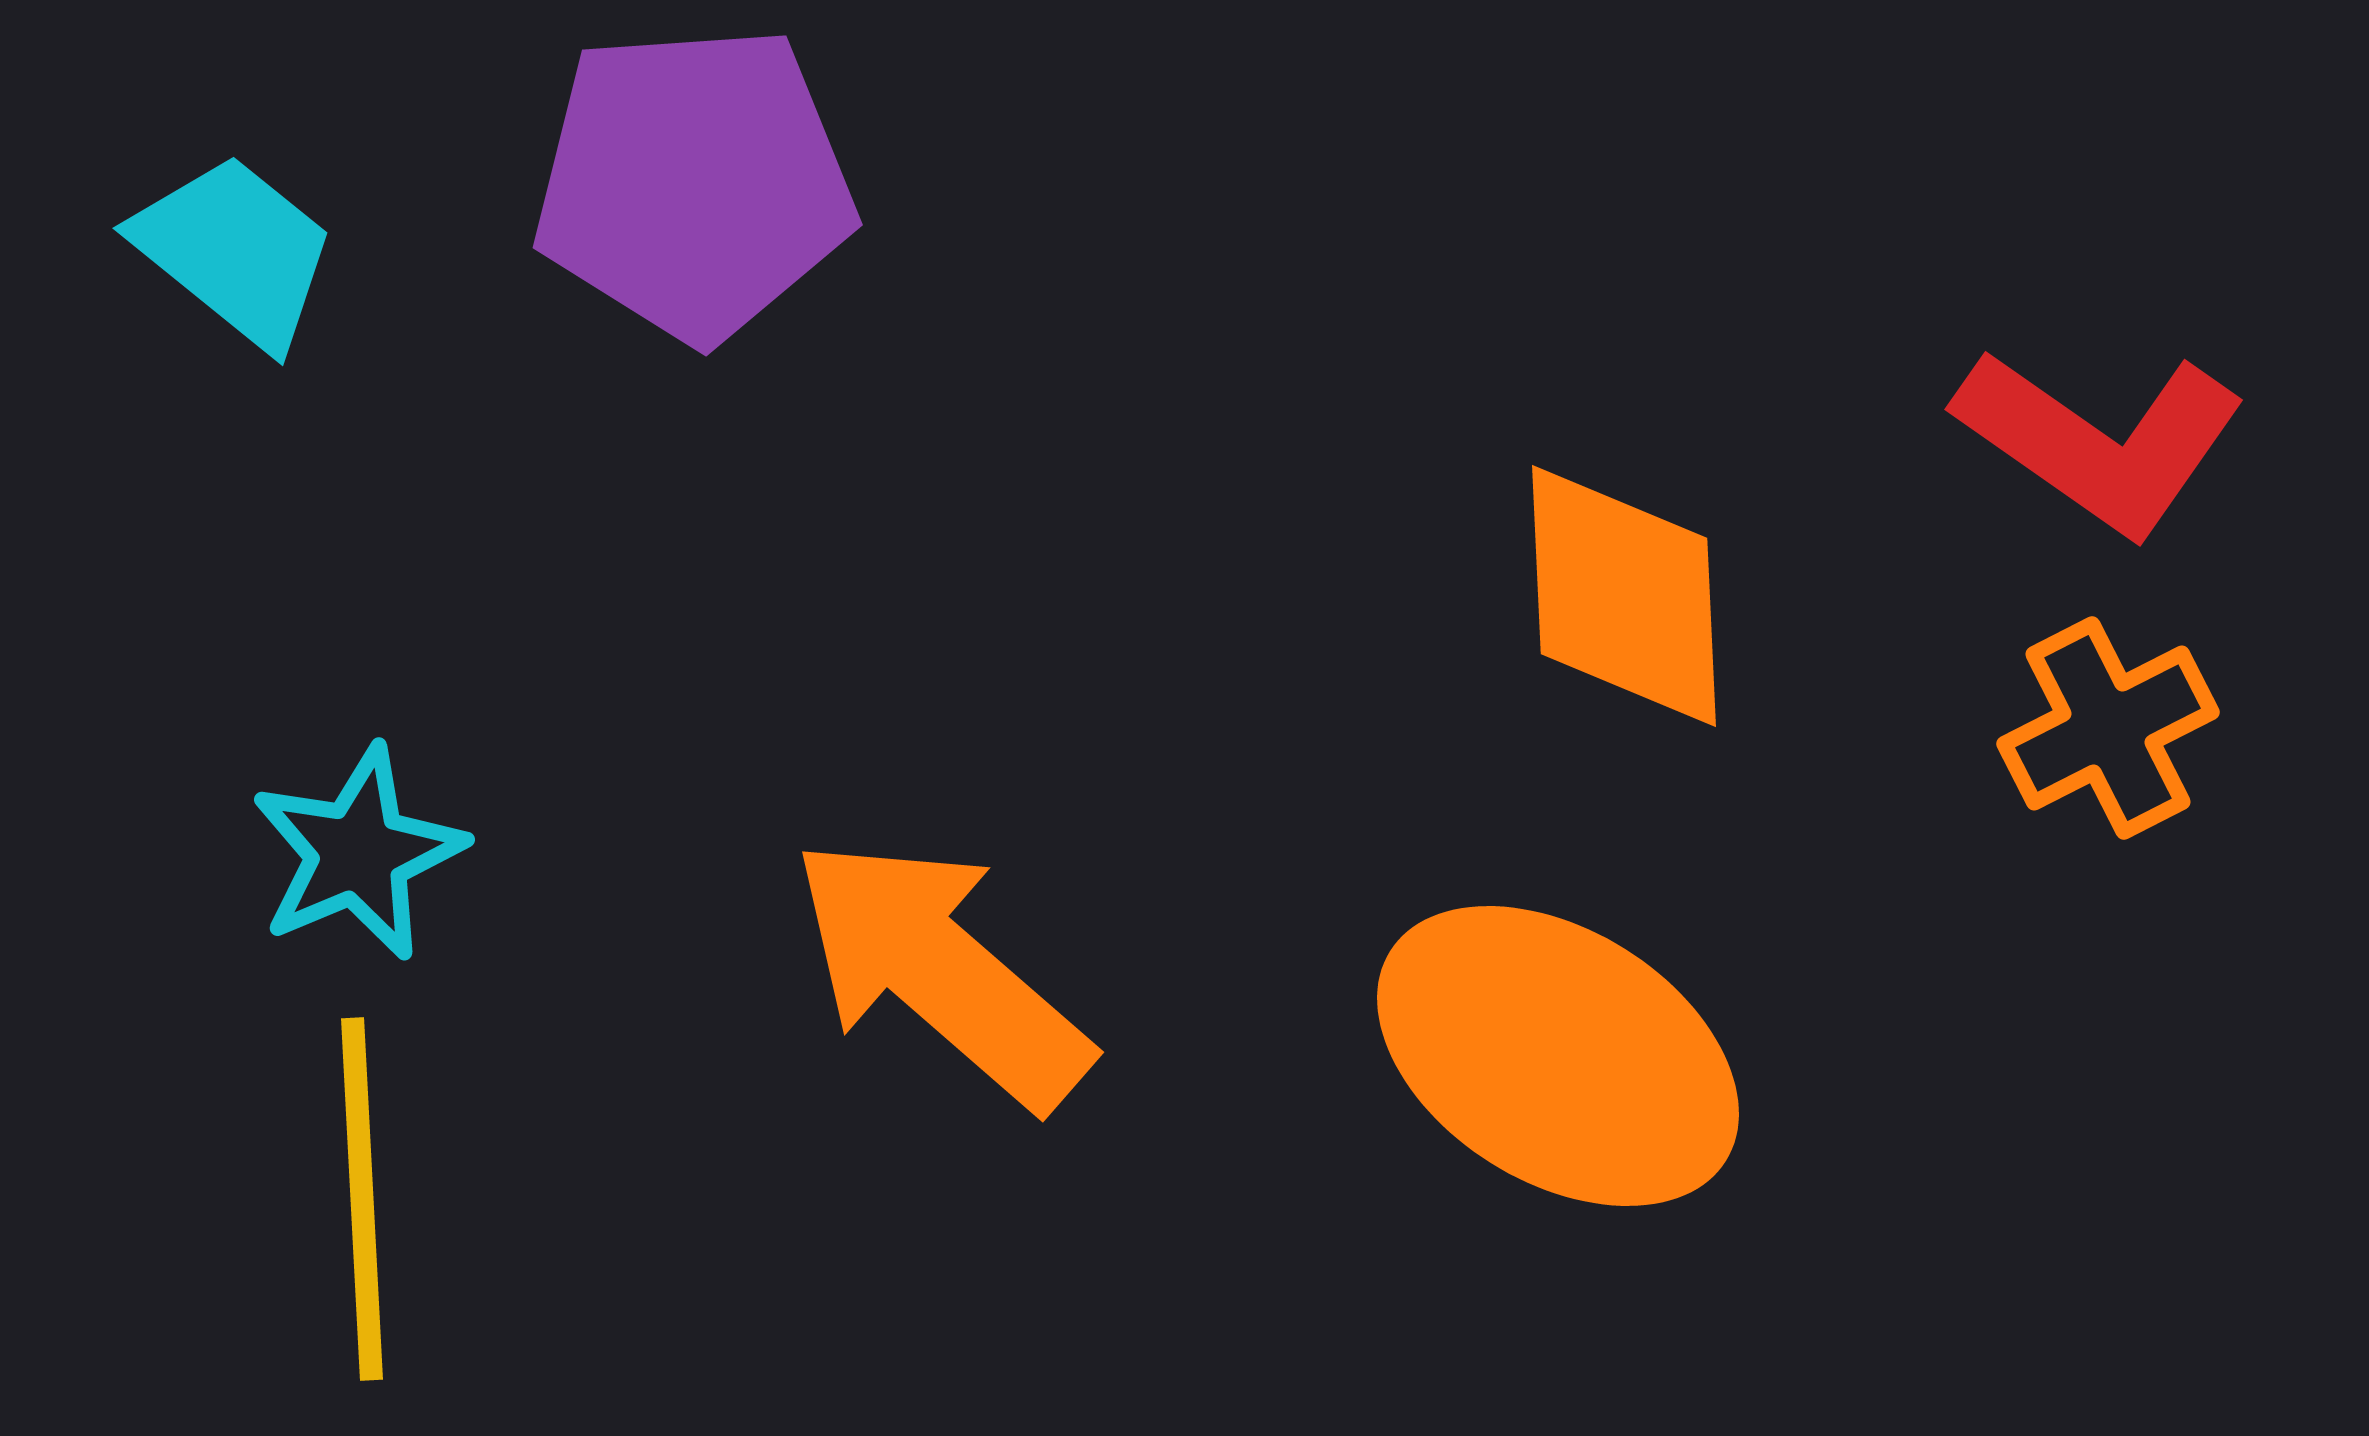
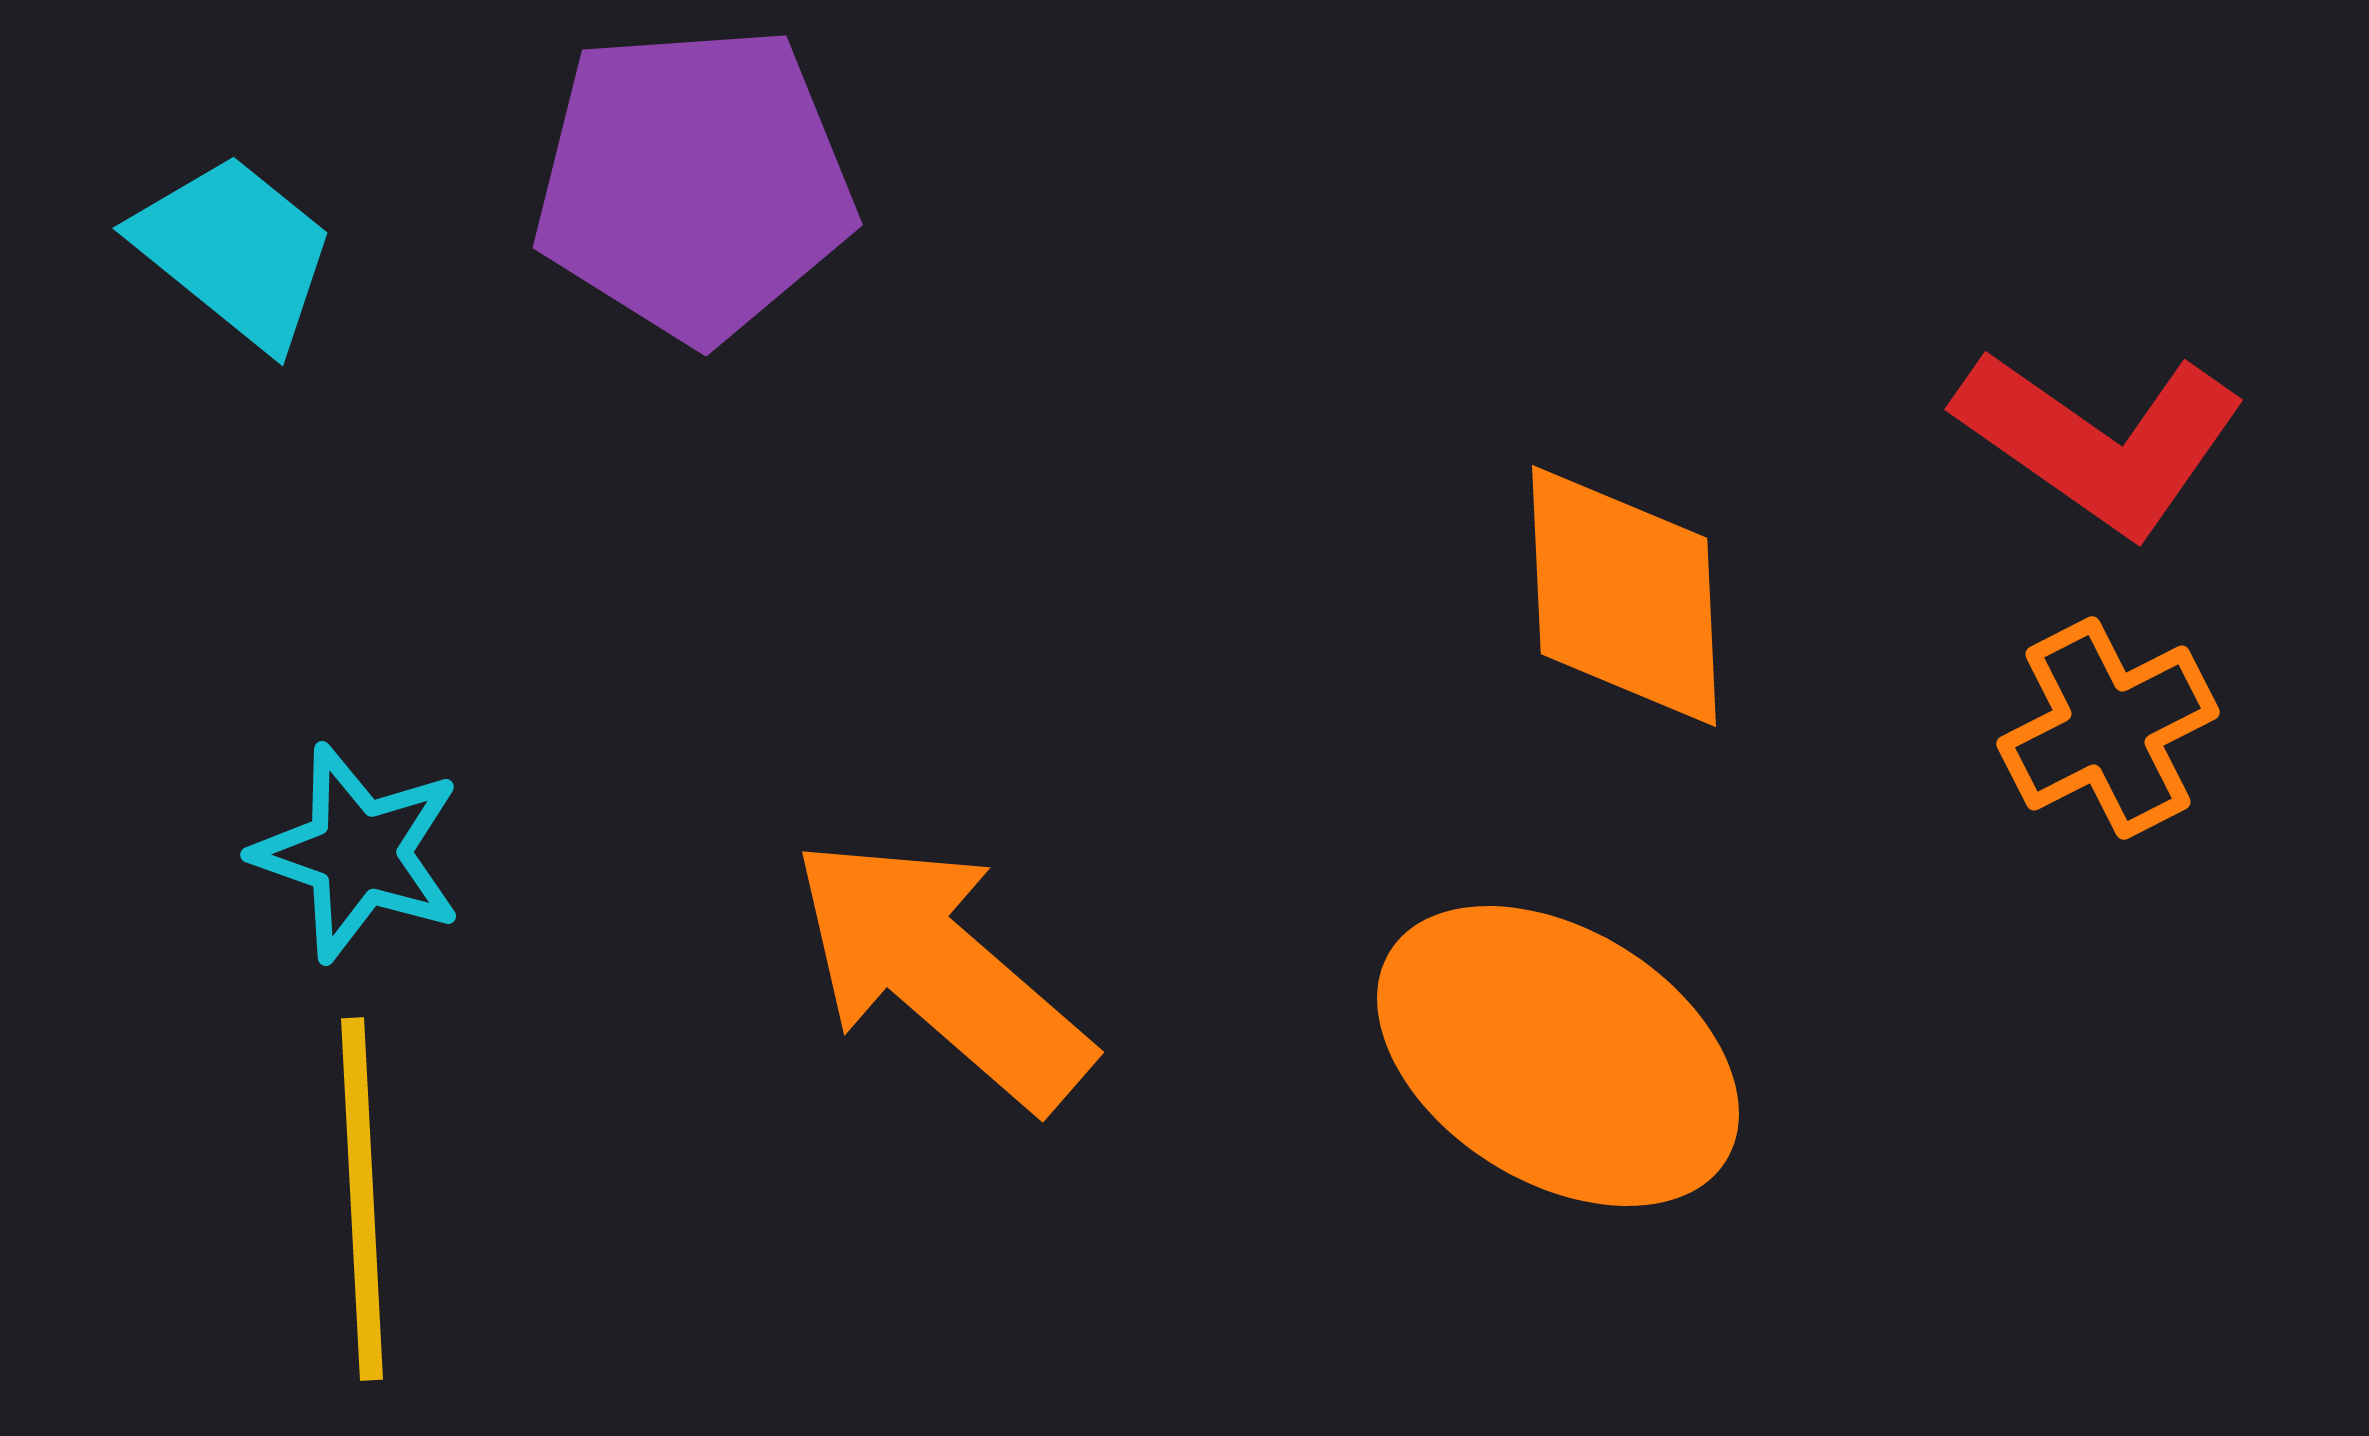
cyan star: rotated 30 degrees counterclockwise
